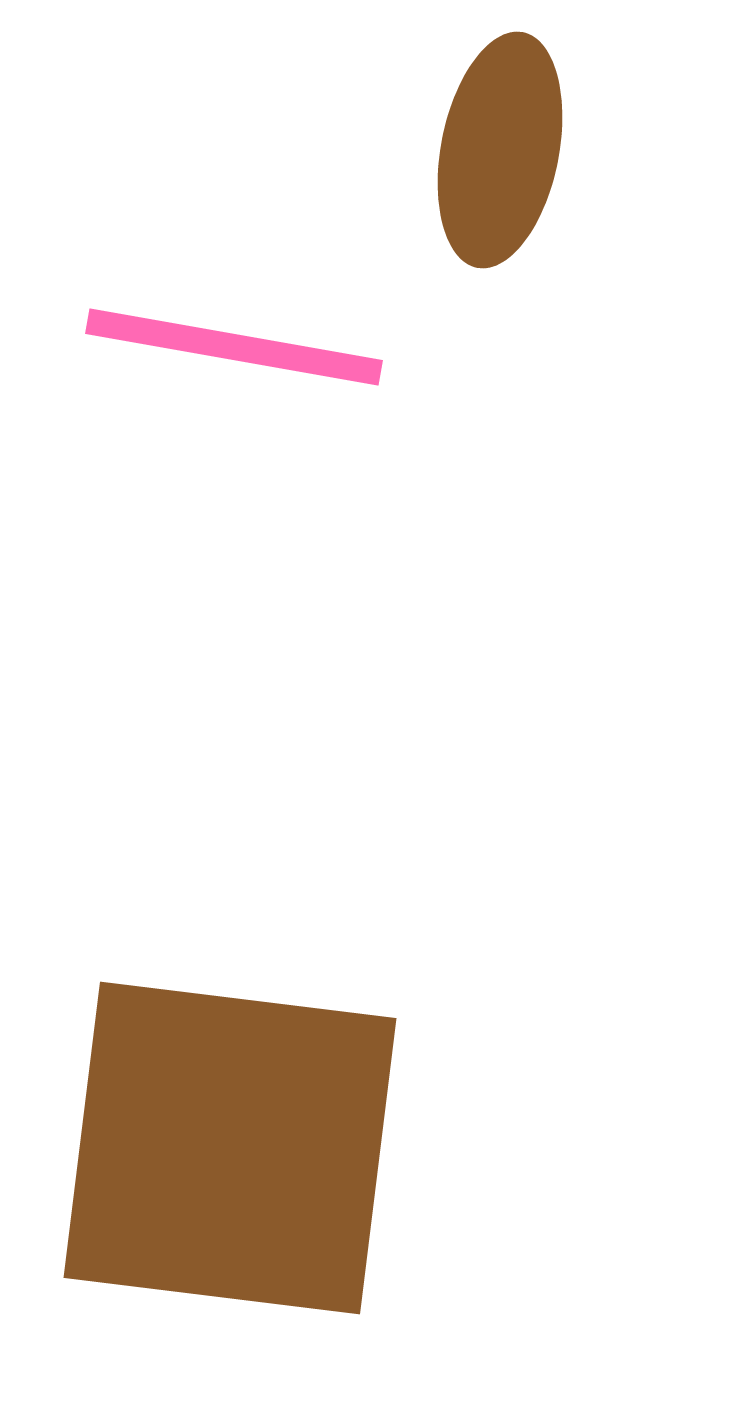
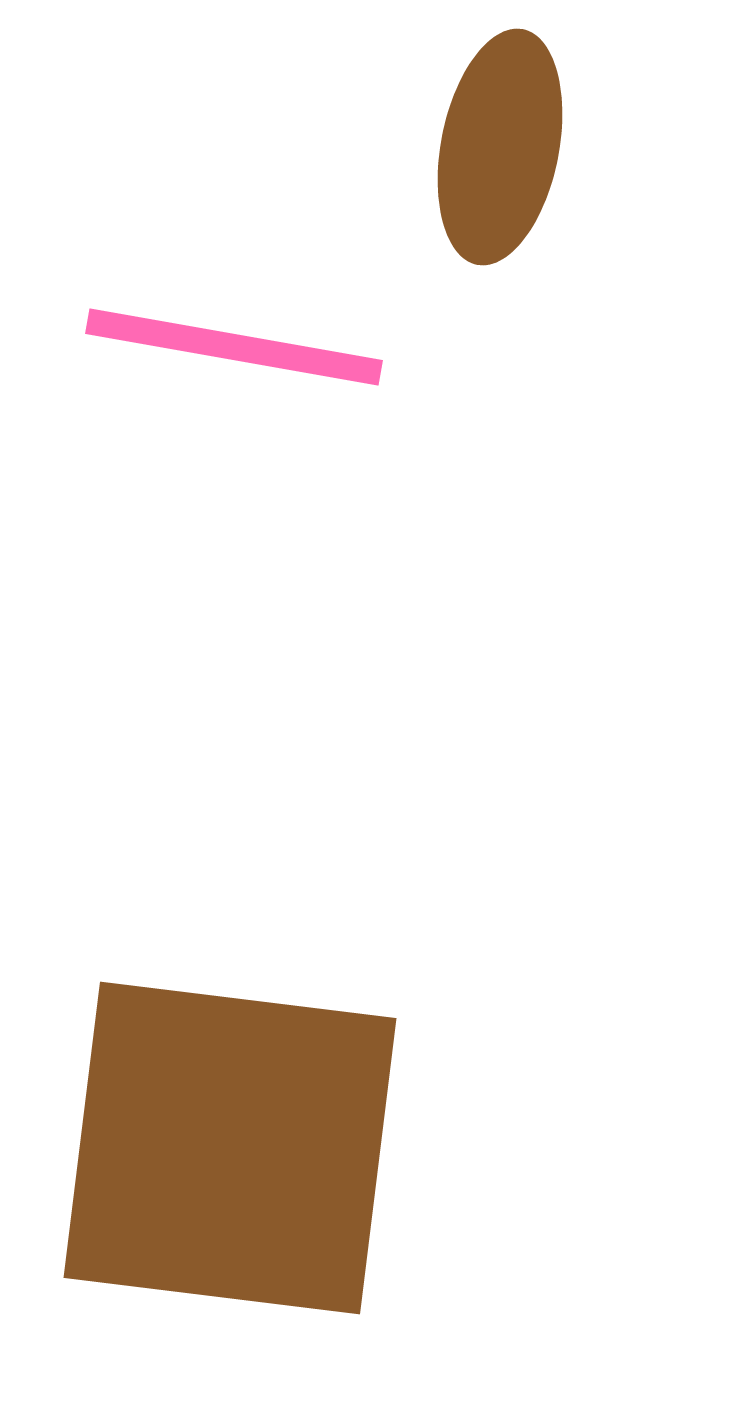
brown ellipse: moved 3 px up
